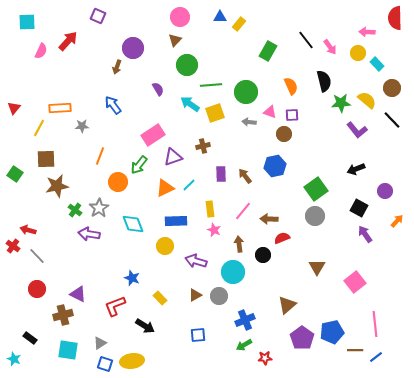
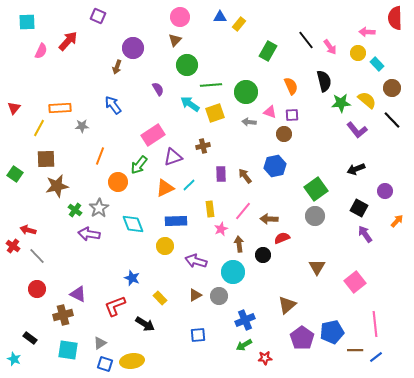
pink star at (214, 230): moved 7 px right, 1 px up; rotated 24 degrees clockwise
black arrow at (145, 326): moved 2 px up
